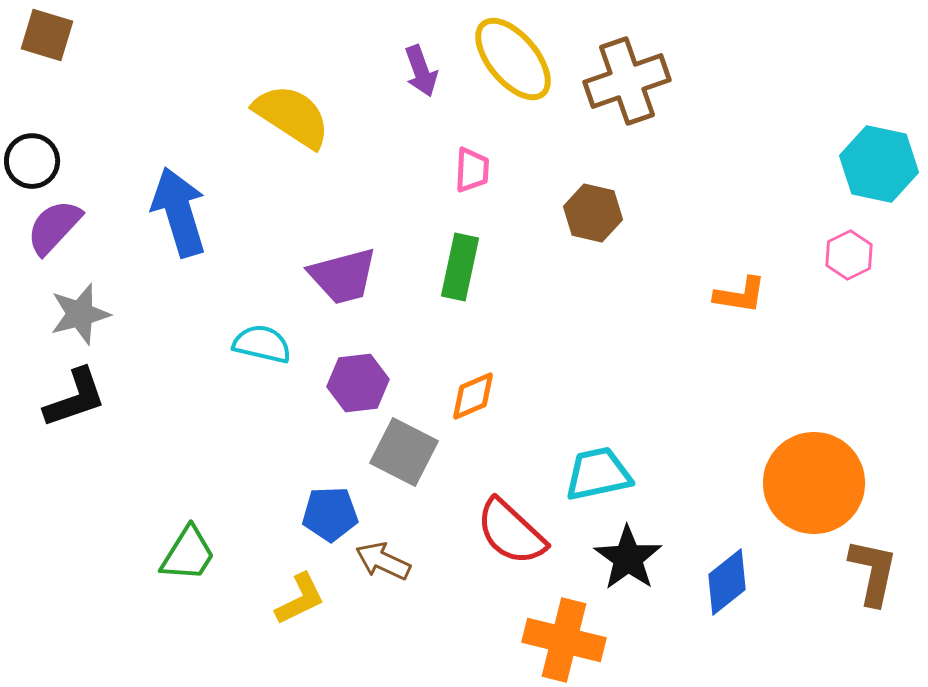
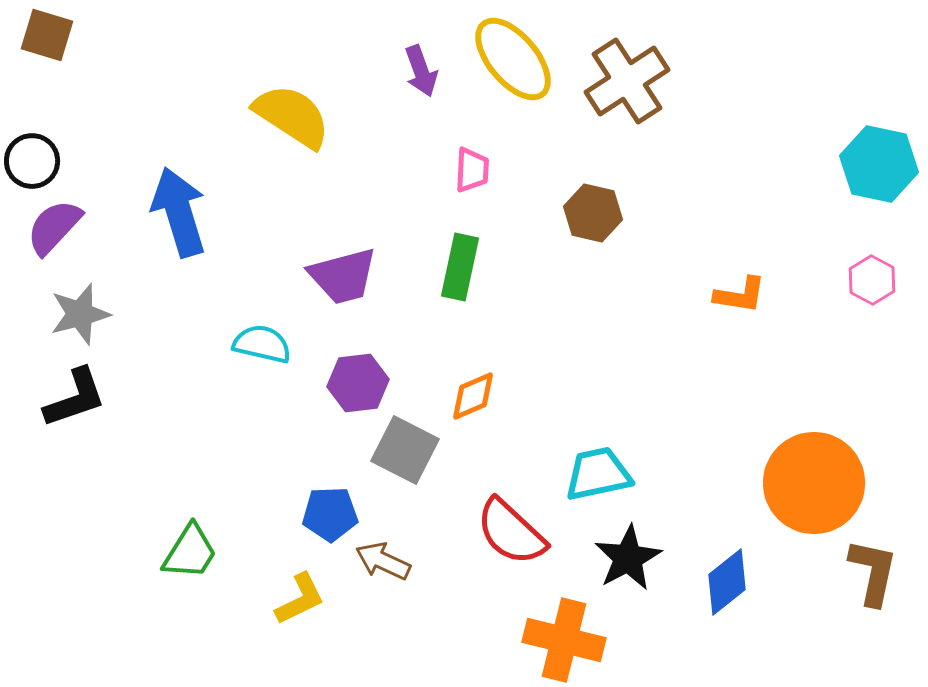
brown cross: rotated 14 degrees counterclockwise
pink hexagon: moved 23 px right, 25 px down; rotated 6 degrees counterclockwise
gray square: moved 1 px right, 2 px up
green trapezoid: moved 2 px right, 2 px up
black star: rotated 8 degrees clockwise
